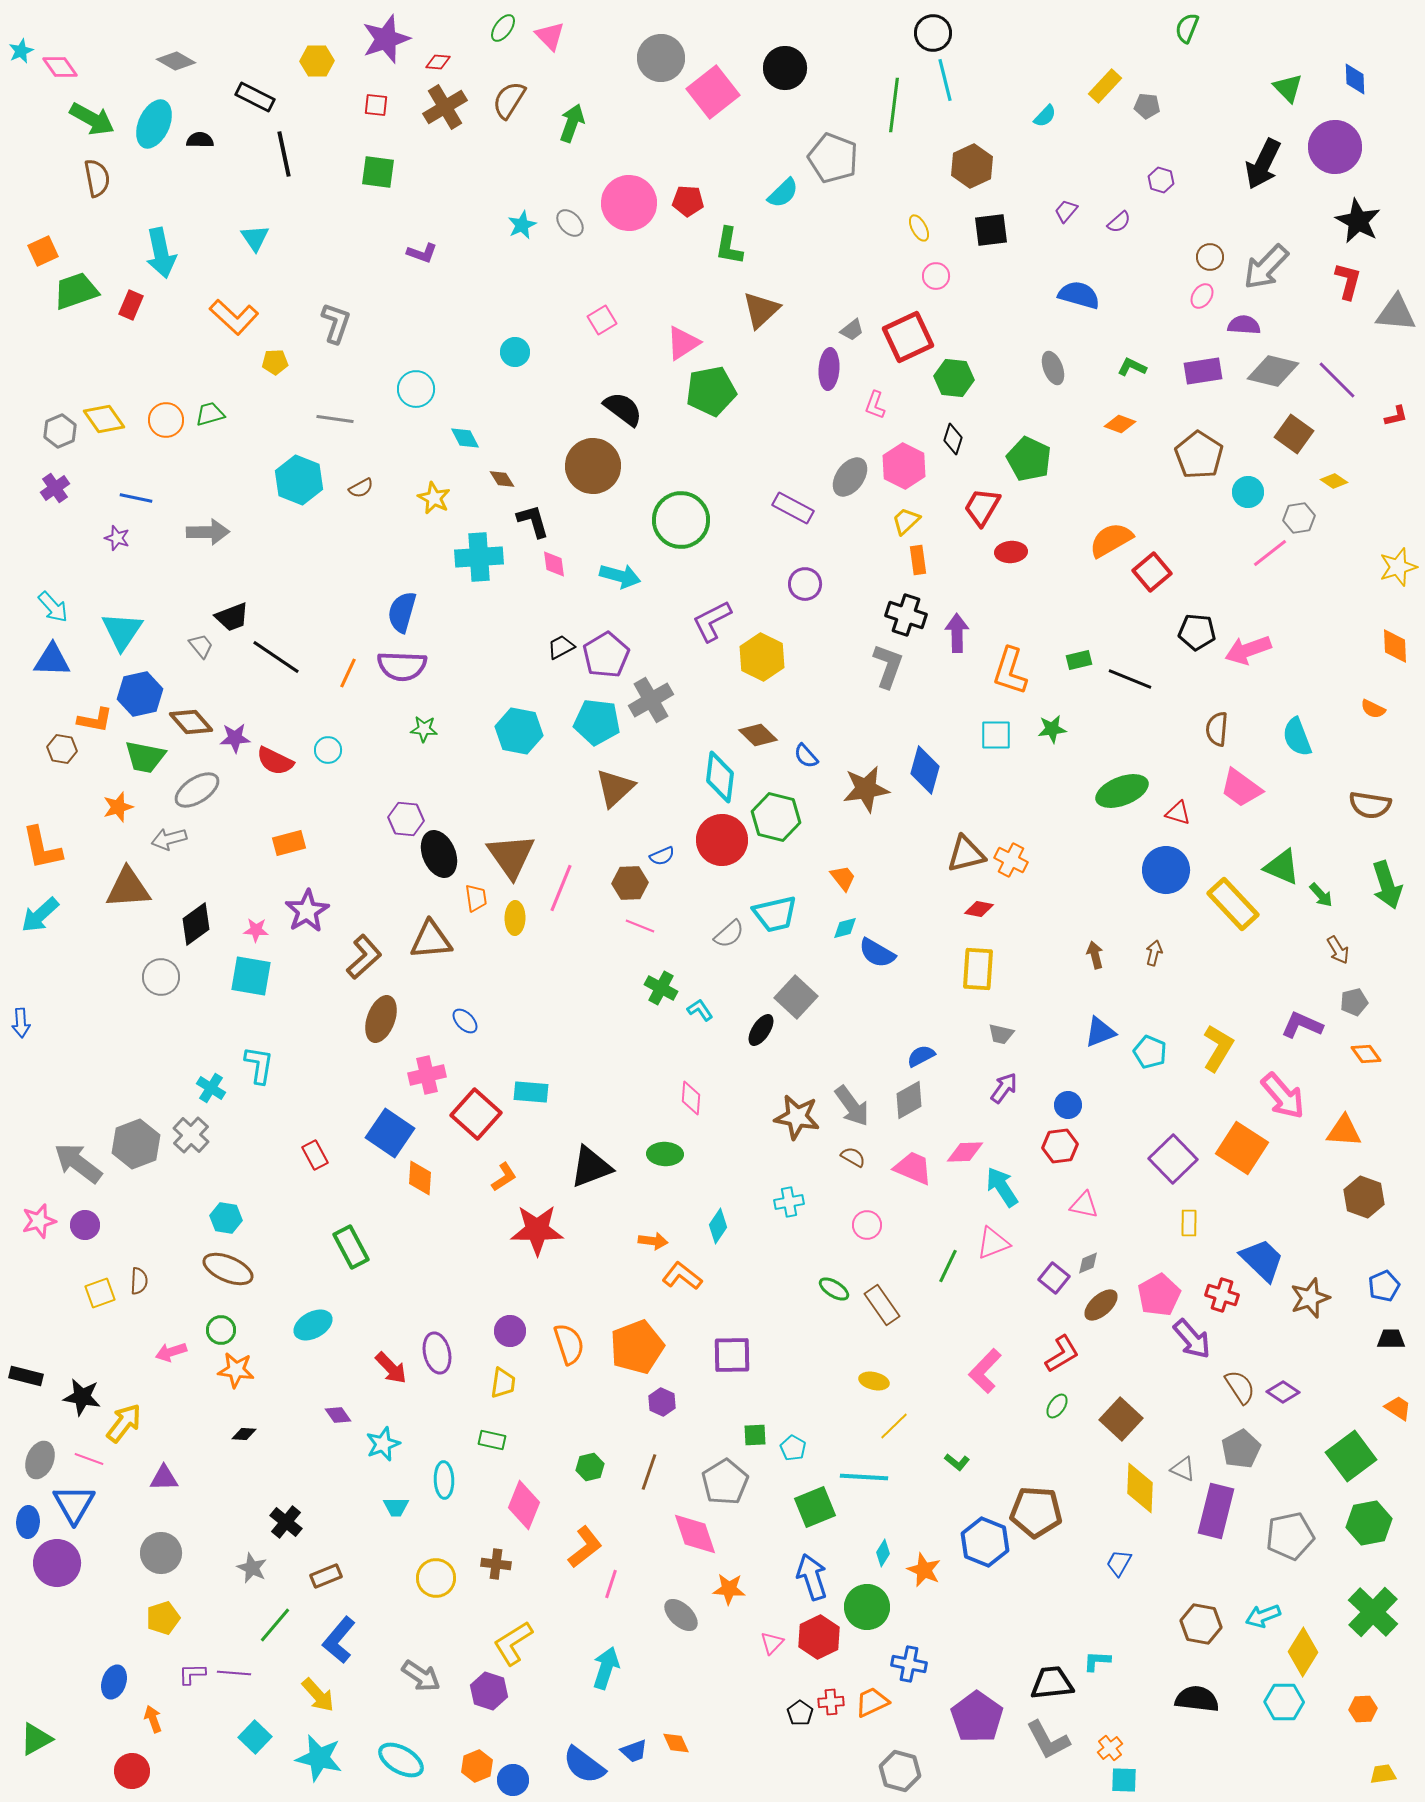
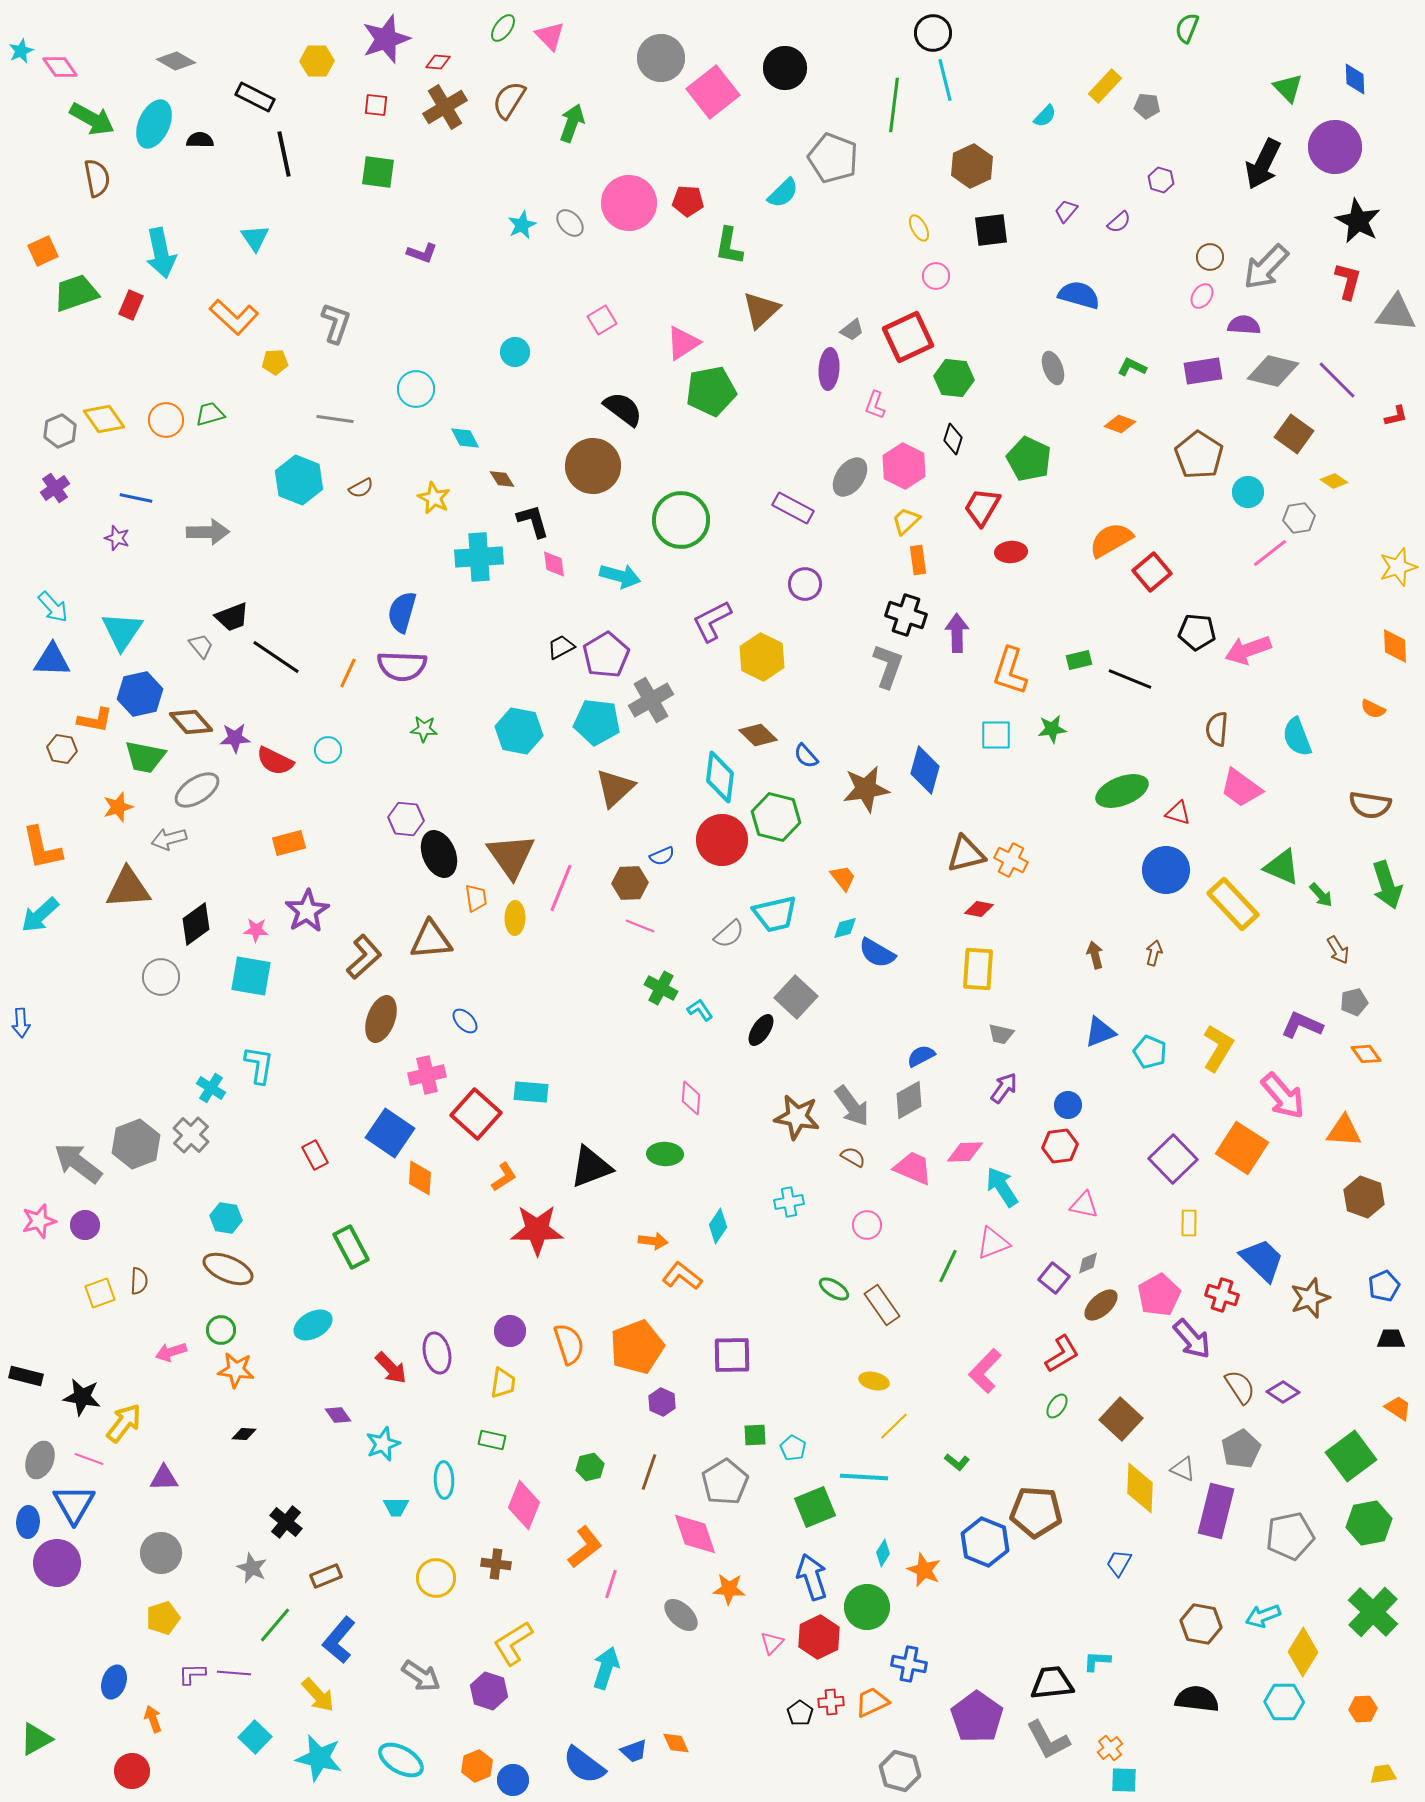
green trapezoid at (76, 291): moved 2 px down
